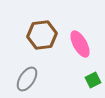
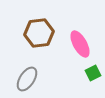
brown hexagon: moved 3 px left, 2 px up
green square: moved 7 px up
